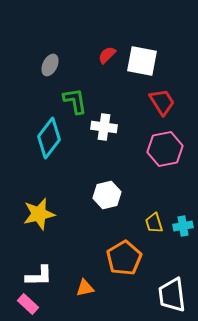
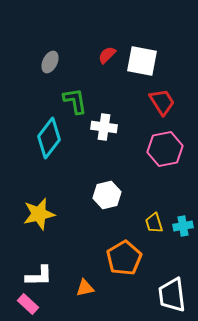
gray ellipse: moved 3 px up
